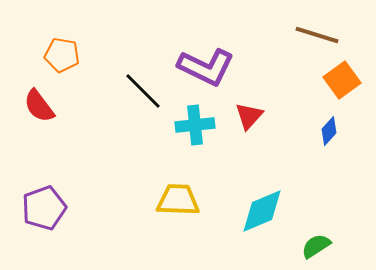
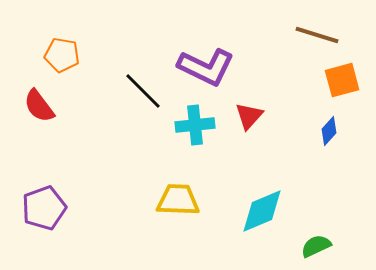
orange square: rotated 21 degrees clockwise
green semicircle: rotated 8 degrees clockwise
